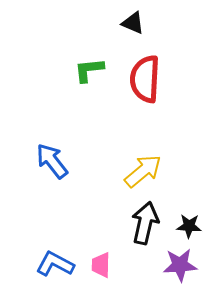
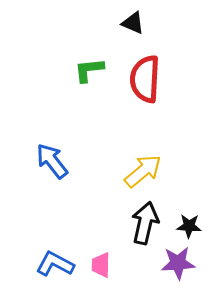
purple star: moved 2 px left, 2 px up
